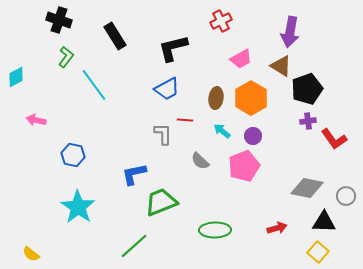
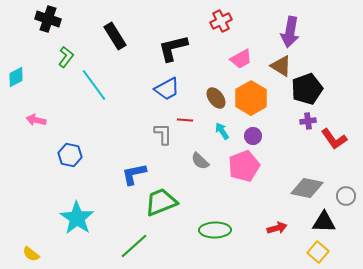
black cross: moved 11 px left, 1 px up
brown ellipse: rotated 45 degrees counterclockwise
cyan arrow: rotated 18 degrees clockwise
blue hexagon: moved 3 px left
cyan star: moved 1 px left, 11 px down
